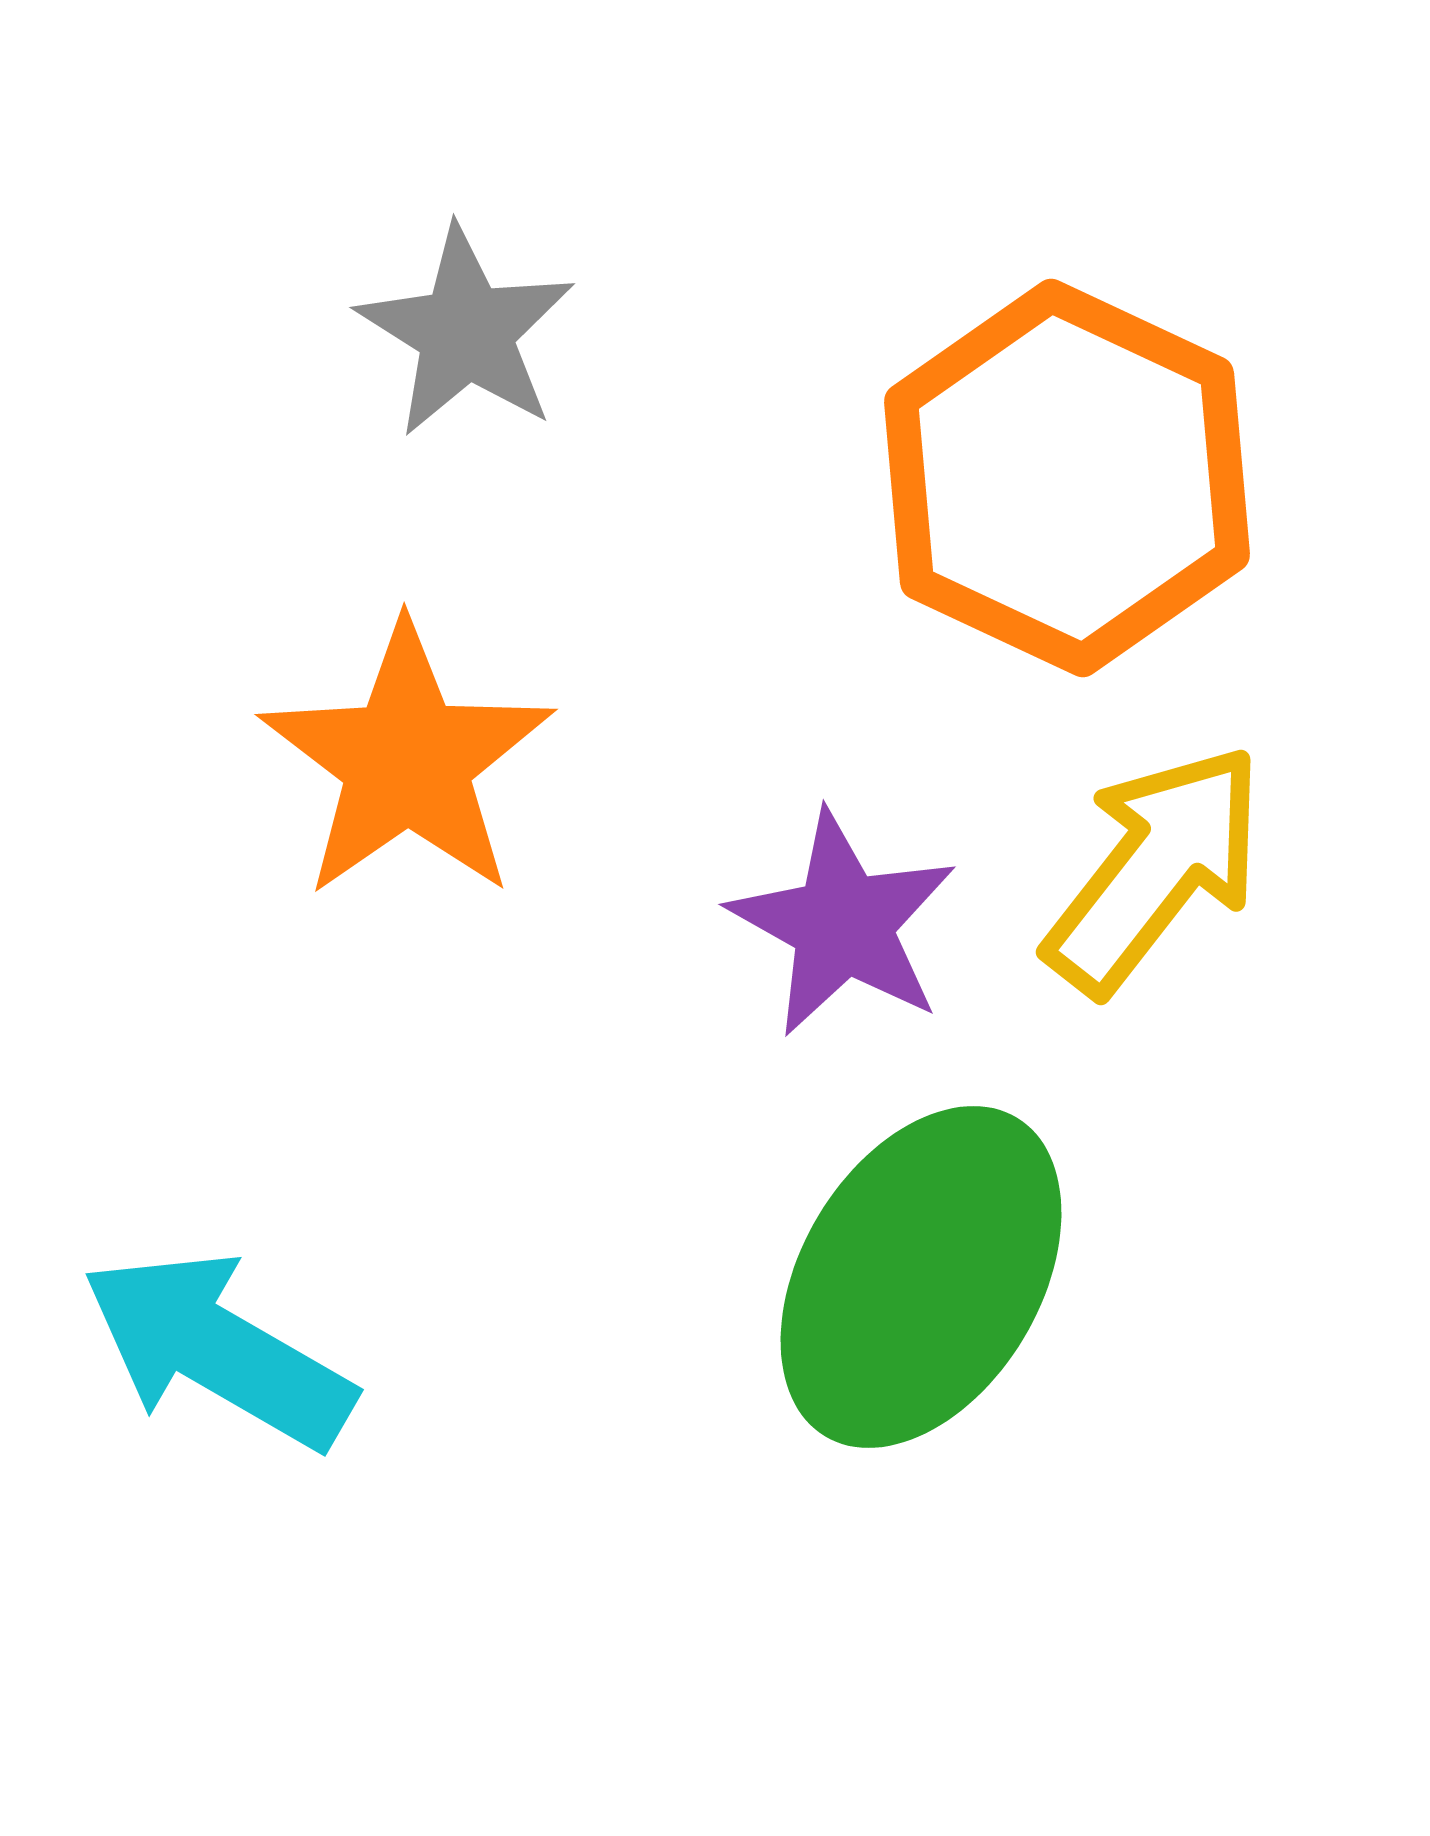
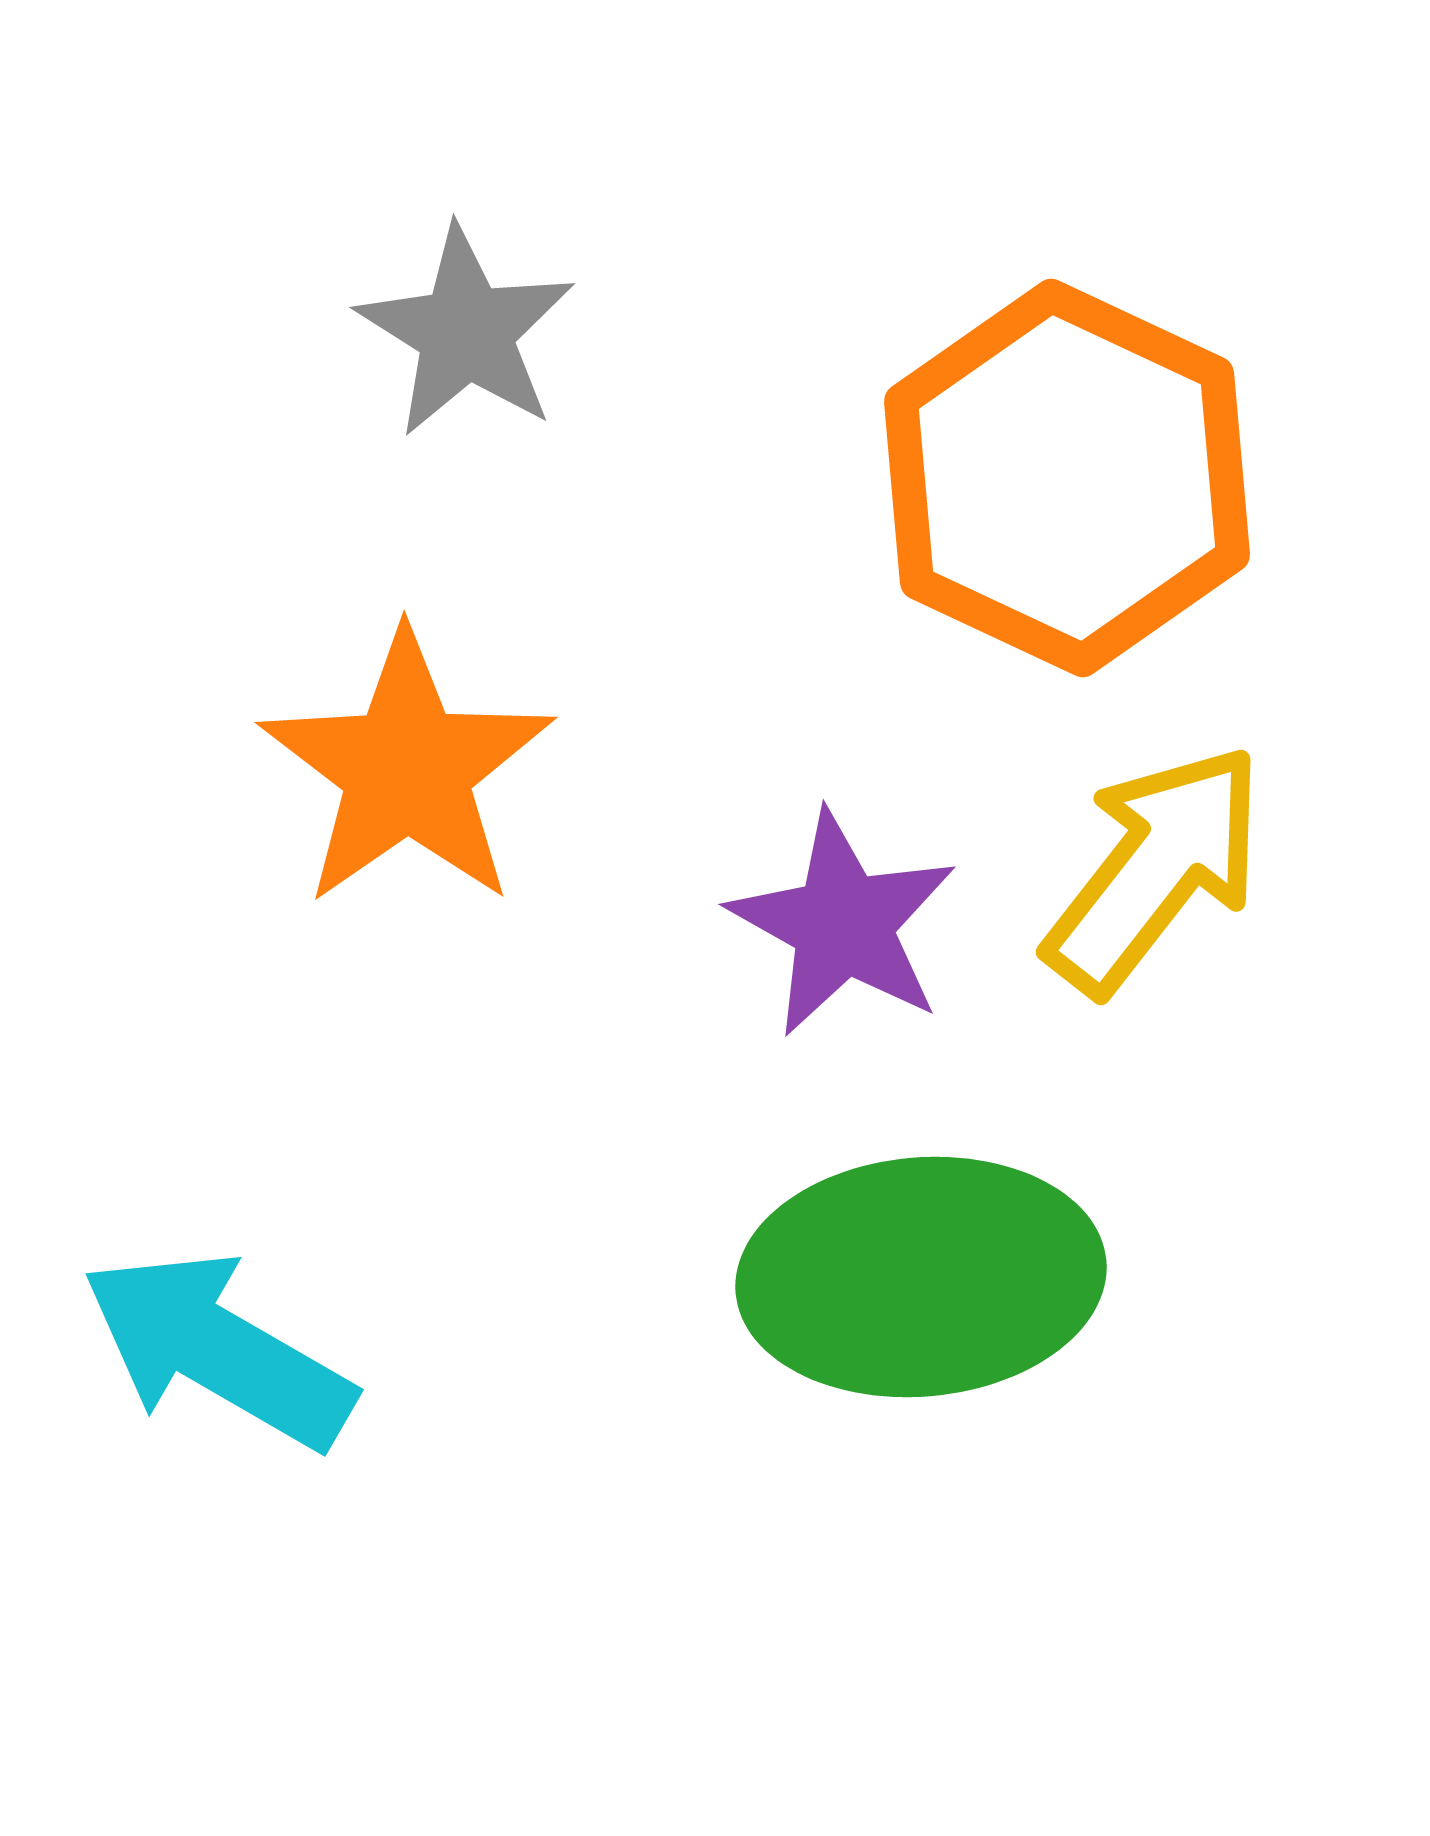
orange star: moved 8 px down
green ellipse: rotated 54 degrees clockwise
